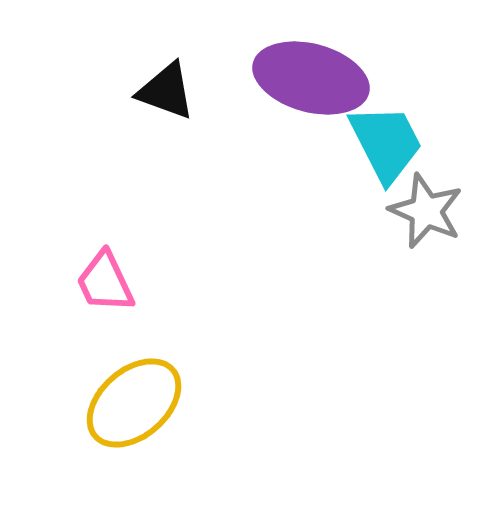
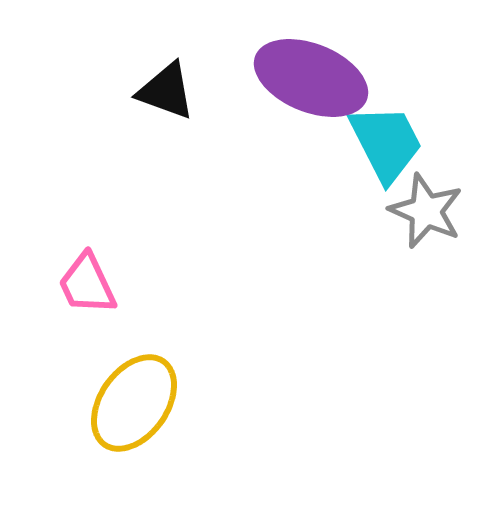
purple ellipse: rotated 7 degrees clockwise
pink trapezoid: moved 18 px left, 2 px down
yellow ellipse: rotated 14 degrees counterclockwise
